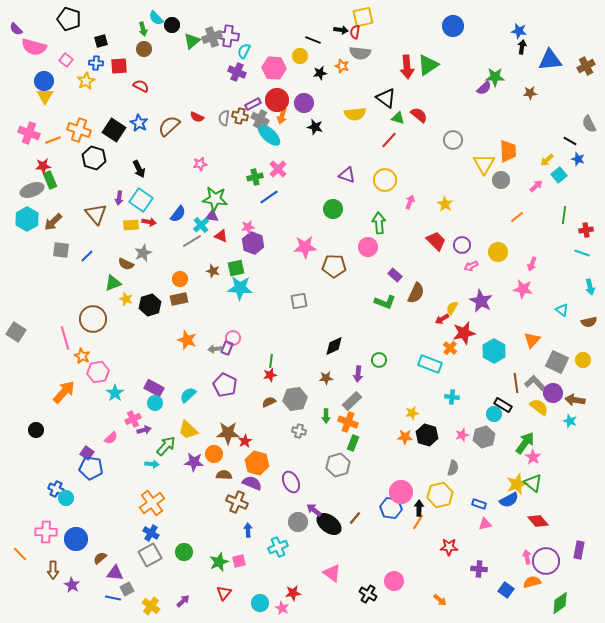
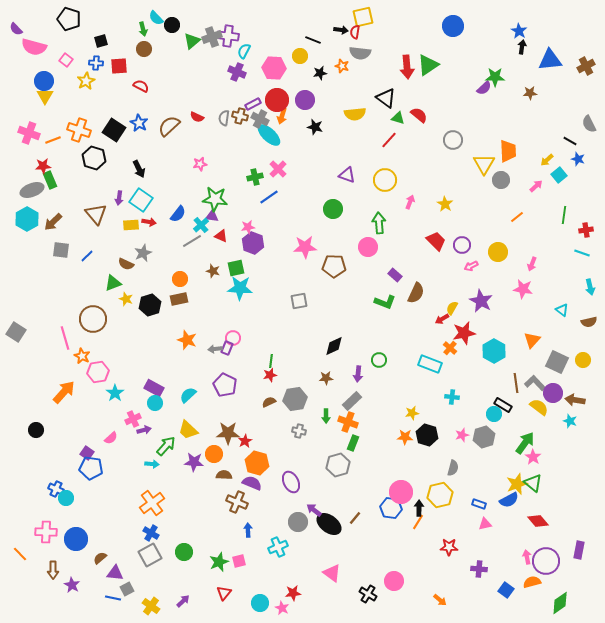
blue star at (519, 31): rotated 21 degrees clockwise
purple circle at (304, 103): moved 1 px right, 3 px up
